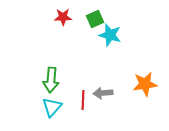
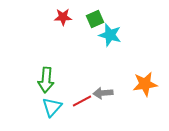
green arrow: moved 5 px left
red line: moved 1 px left, 1 px down; rotated 60 degrees clockwise
